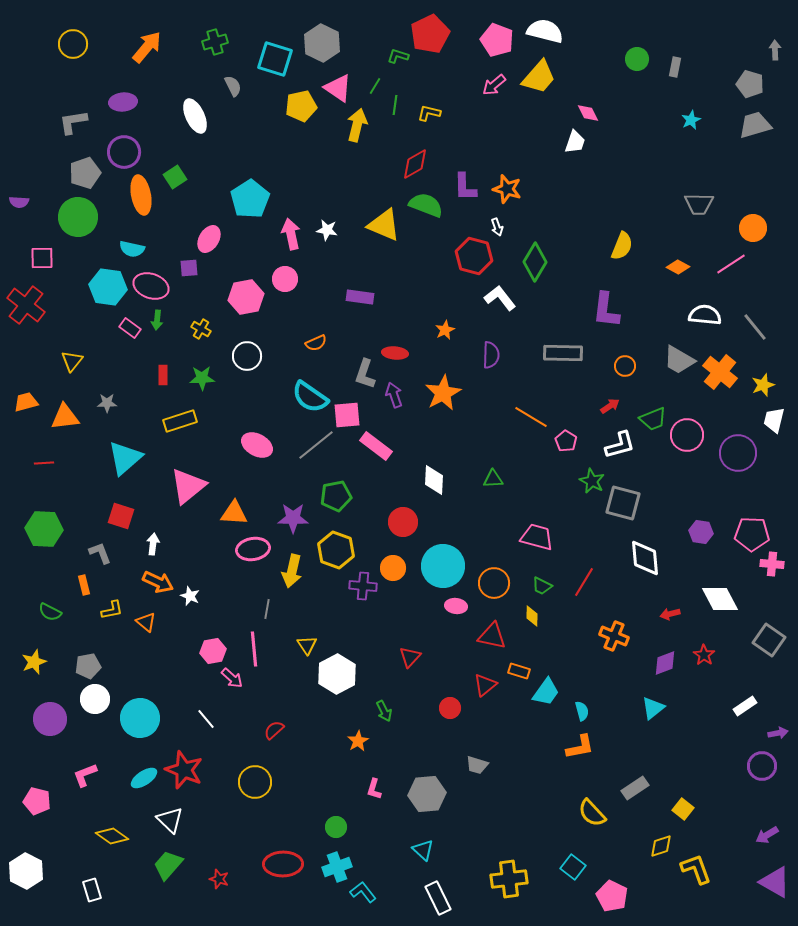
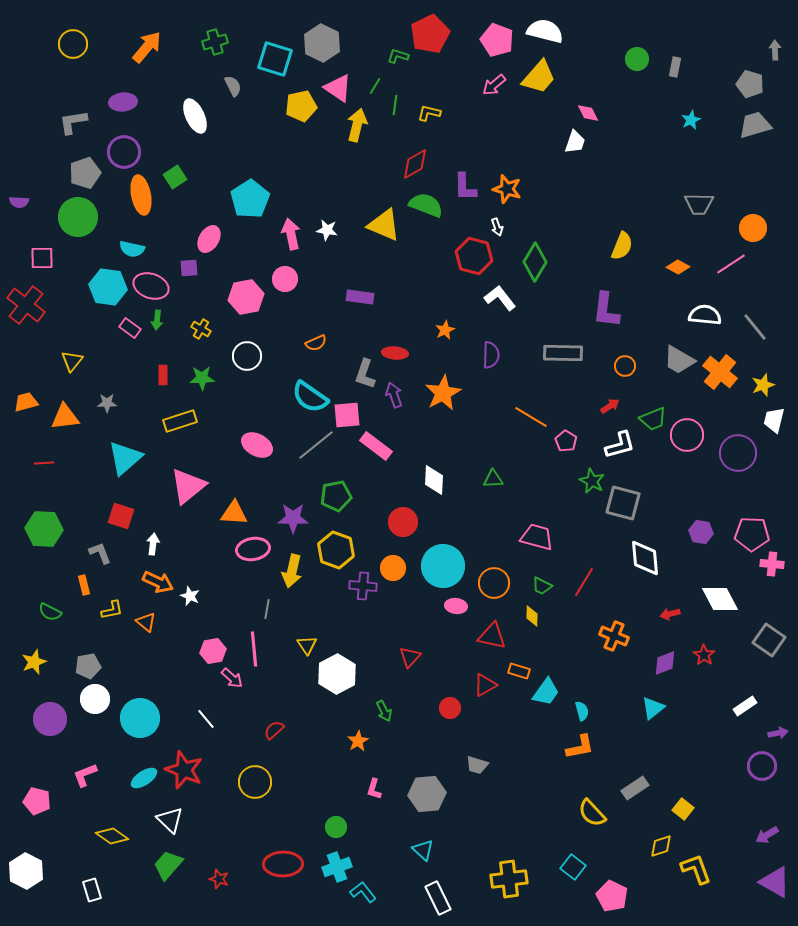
red triangle at (485, 685): rotated 10 degrees clockwise
